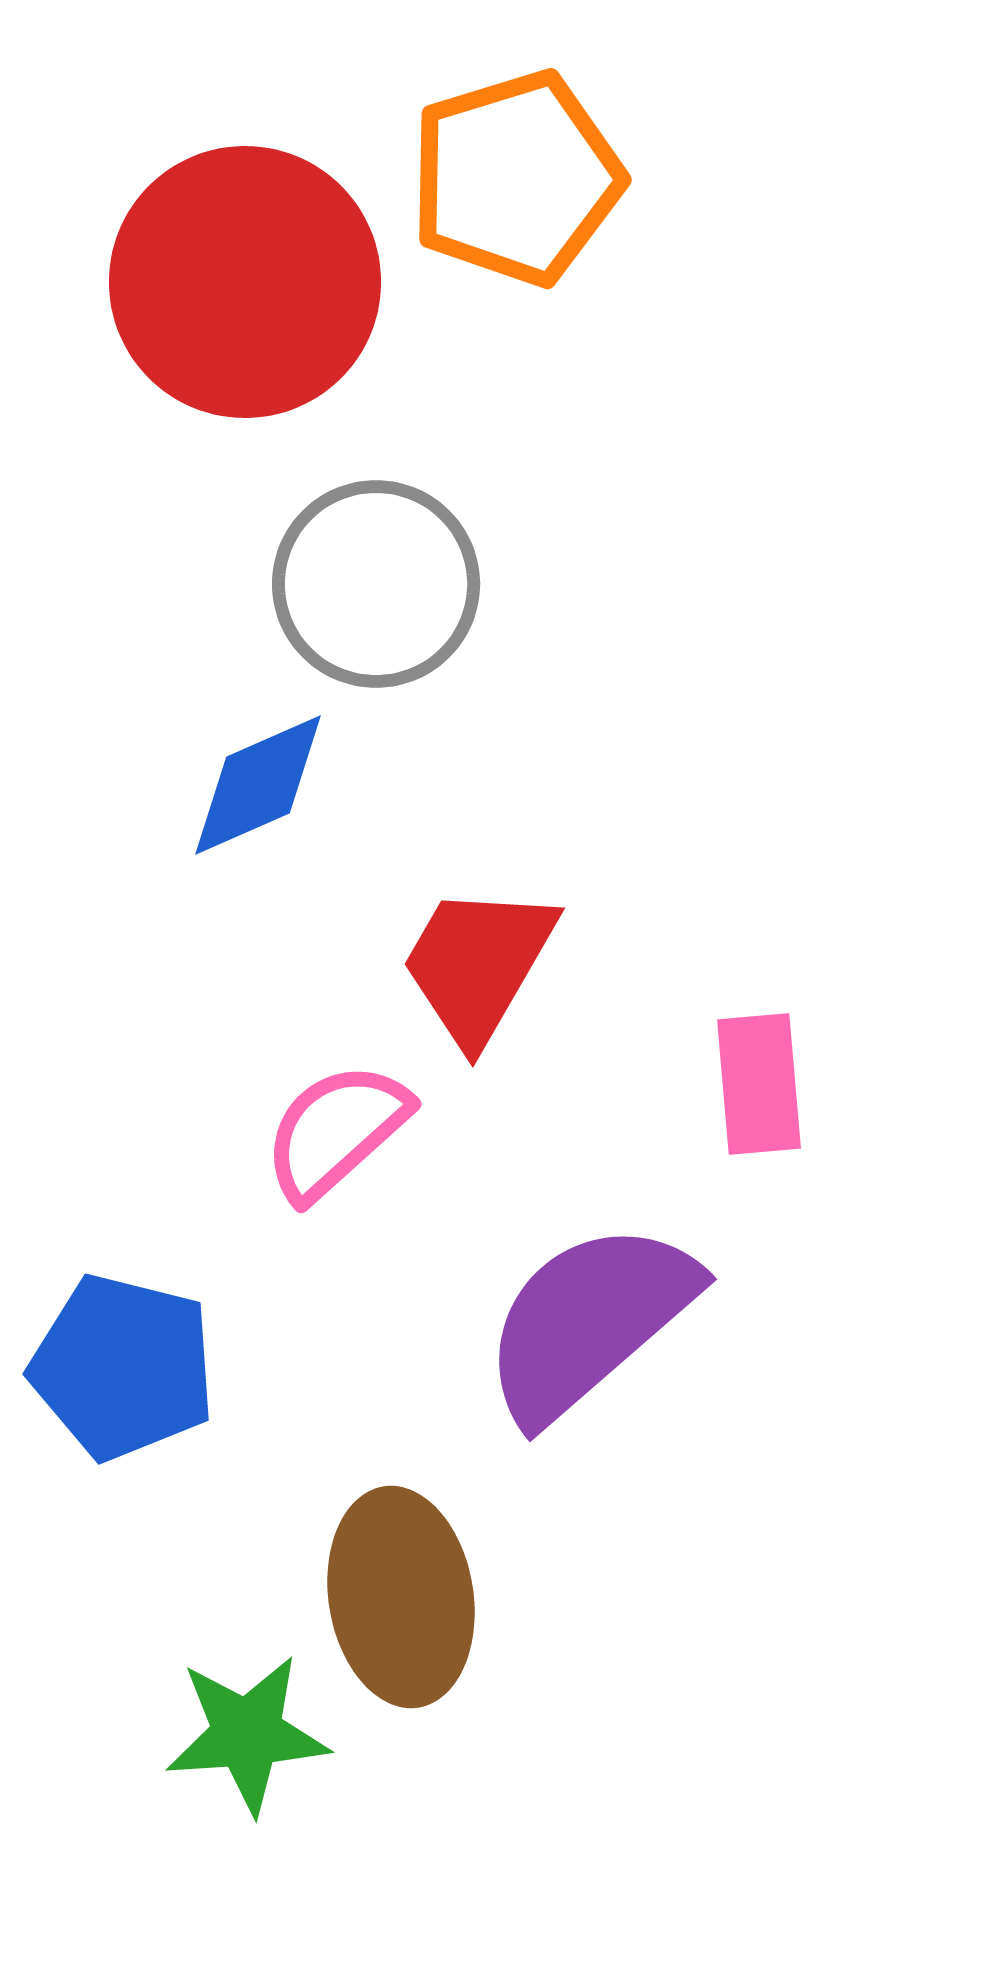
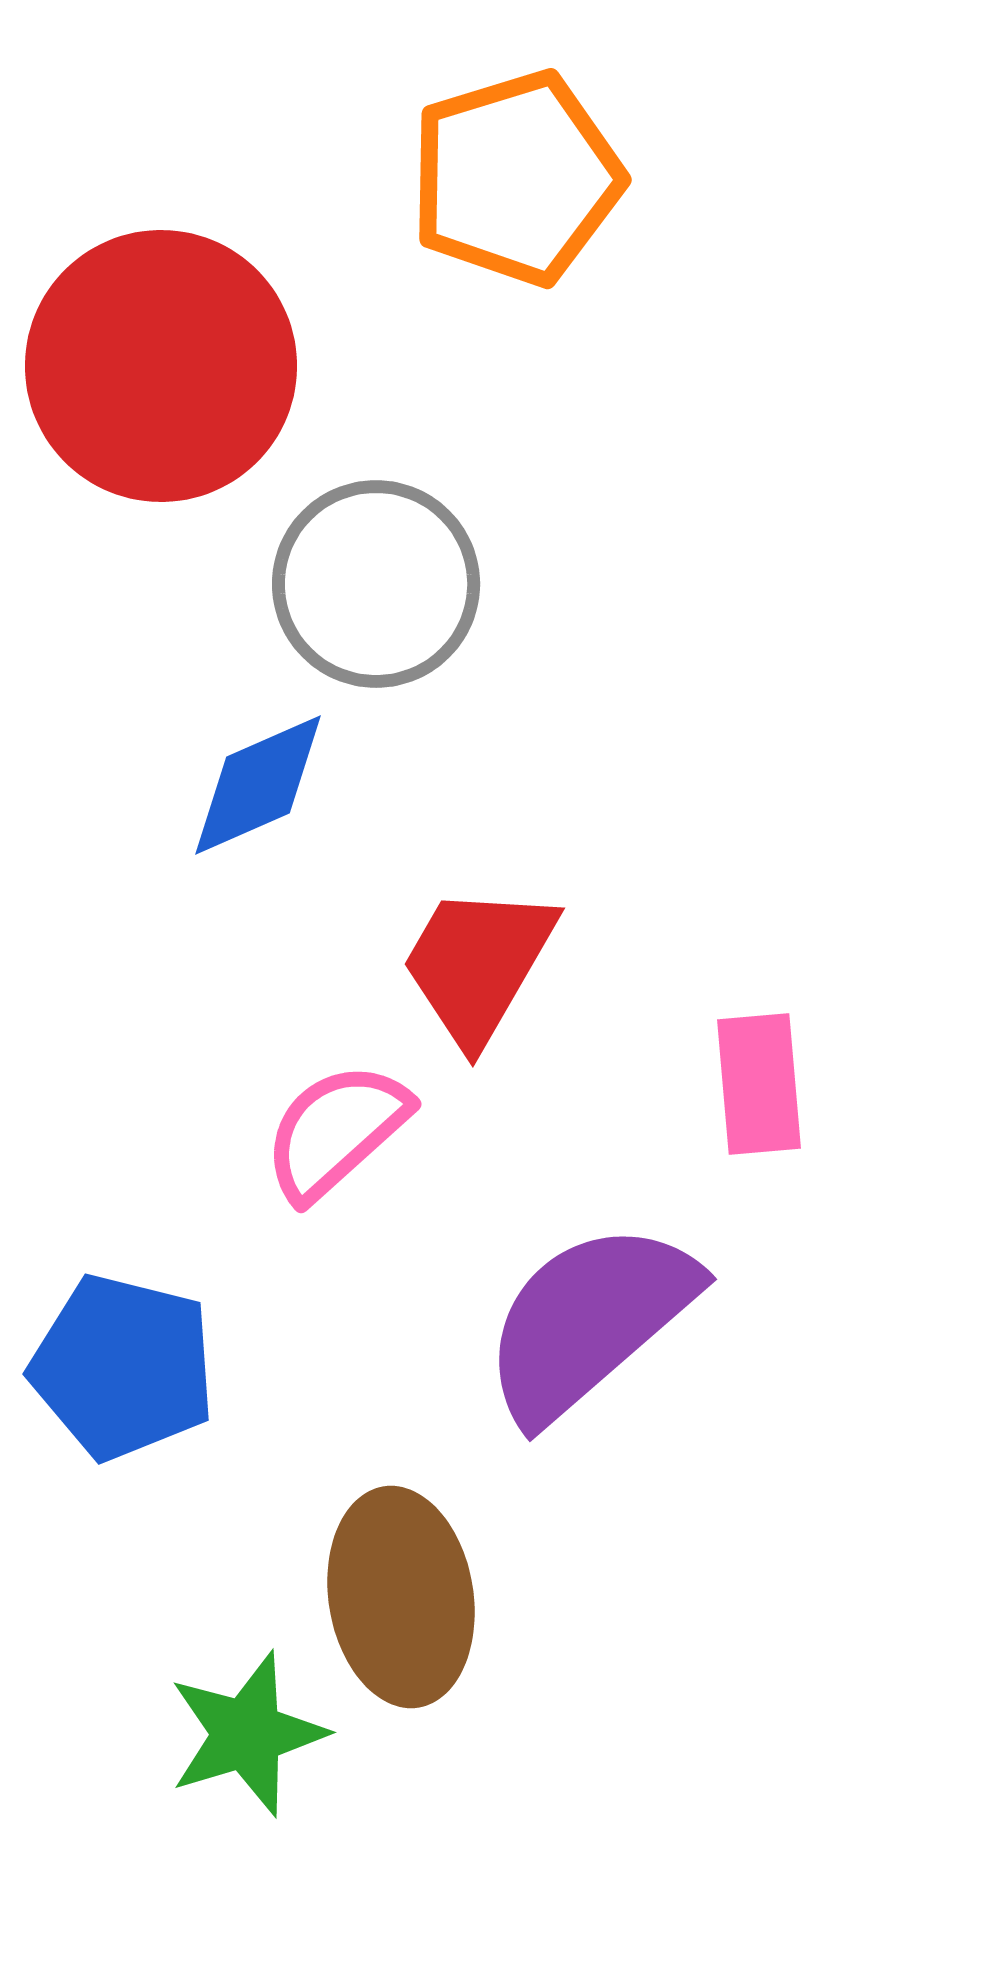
red circle: moved 84 px left, 84 px down
green star: rotated 13 degrees counterclockwise
